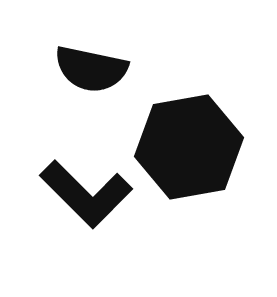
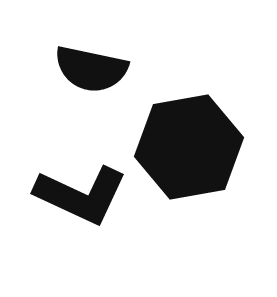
black L-shape: moved 5 px left, 1 px down; rotated 20 degrees counterclockwise
